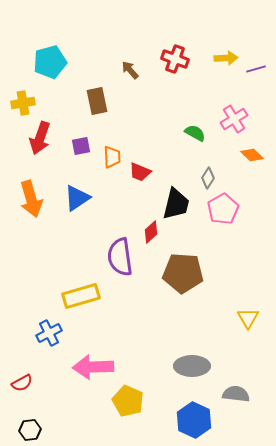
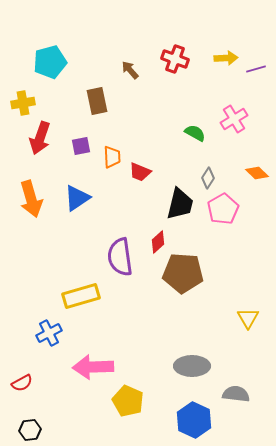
orange diamond: moved 5 px right, 18 px down
black trapezoid: moved 4 px right
red diamond: moved 7 px right, 10 px down
